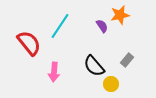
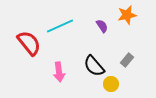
orange star: moved 7 px right
cyan line: rotated 32 degrees clockwise
pink arrow: moved 5 px right; rotated 12 degrees counterclockwise
